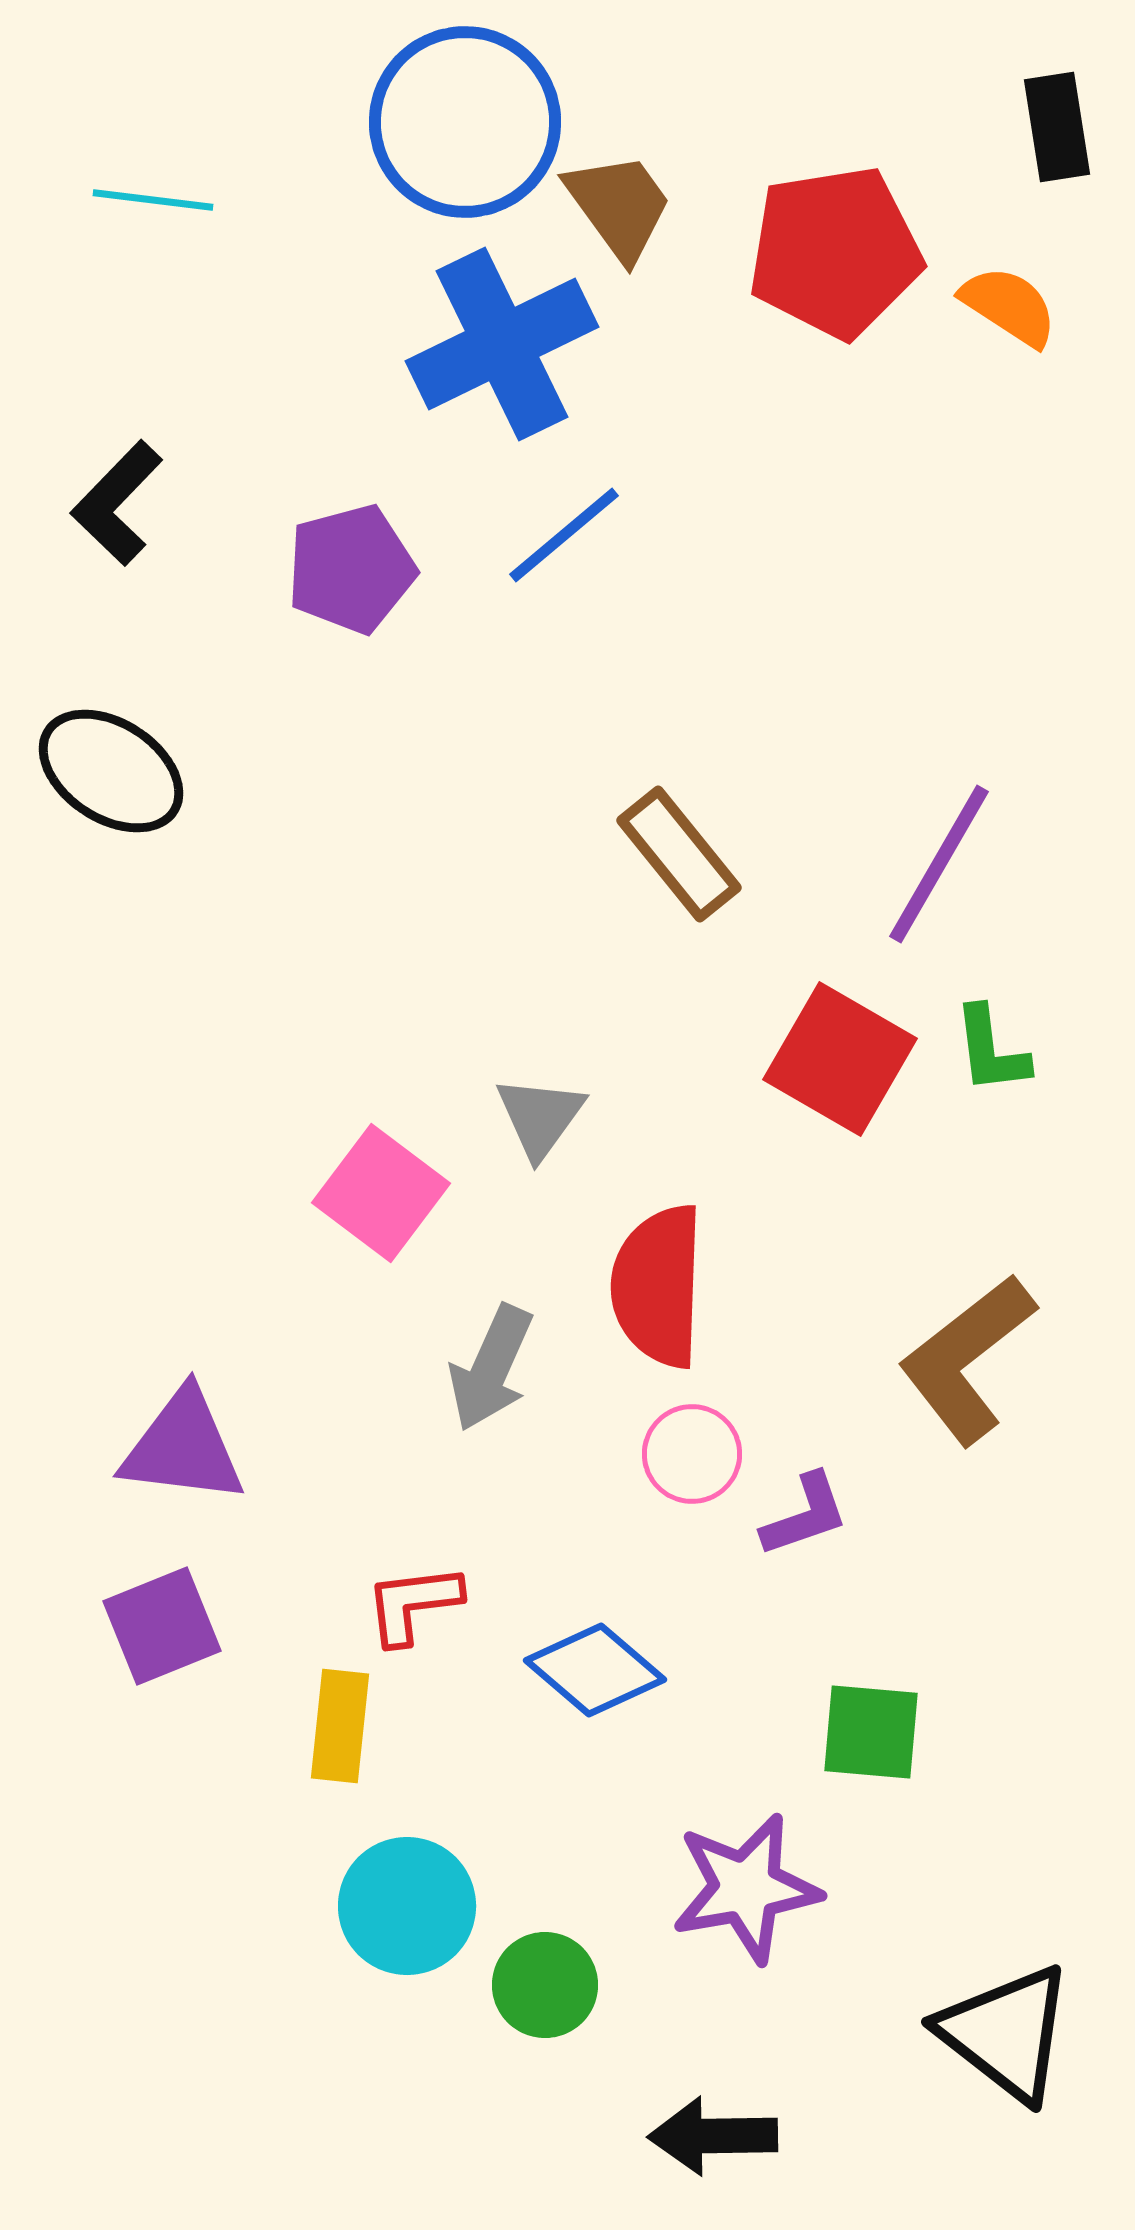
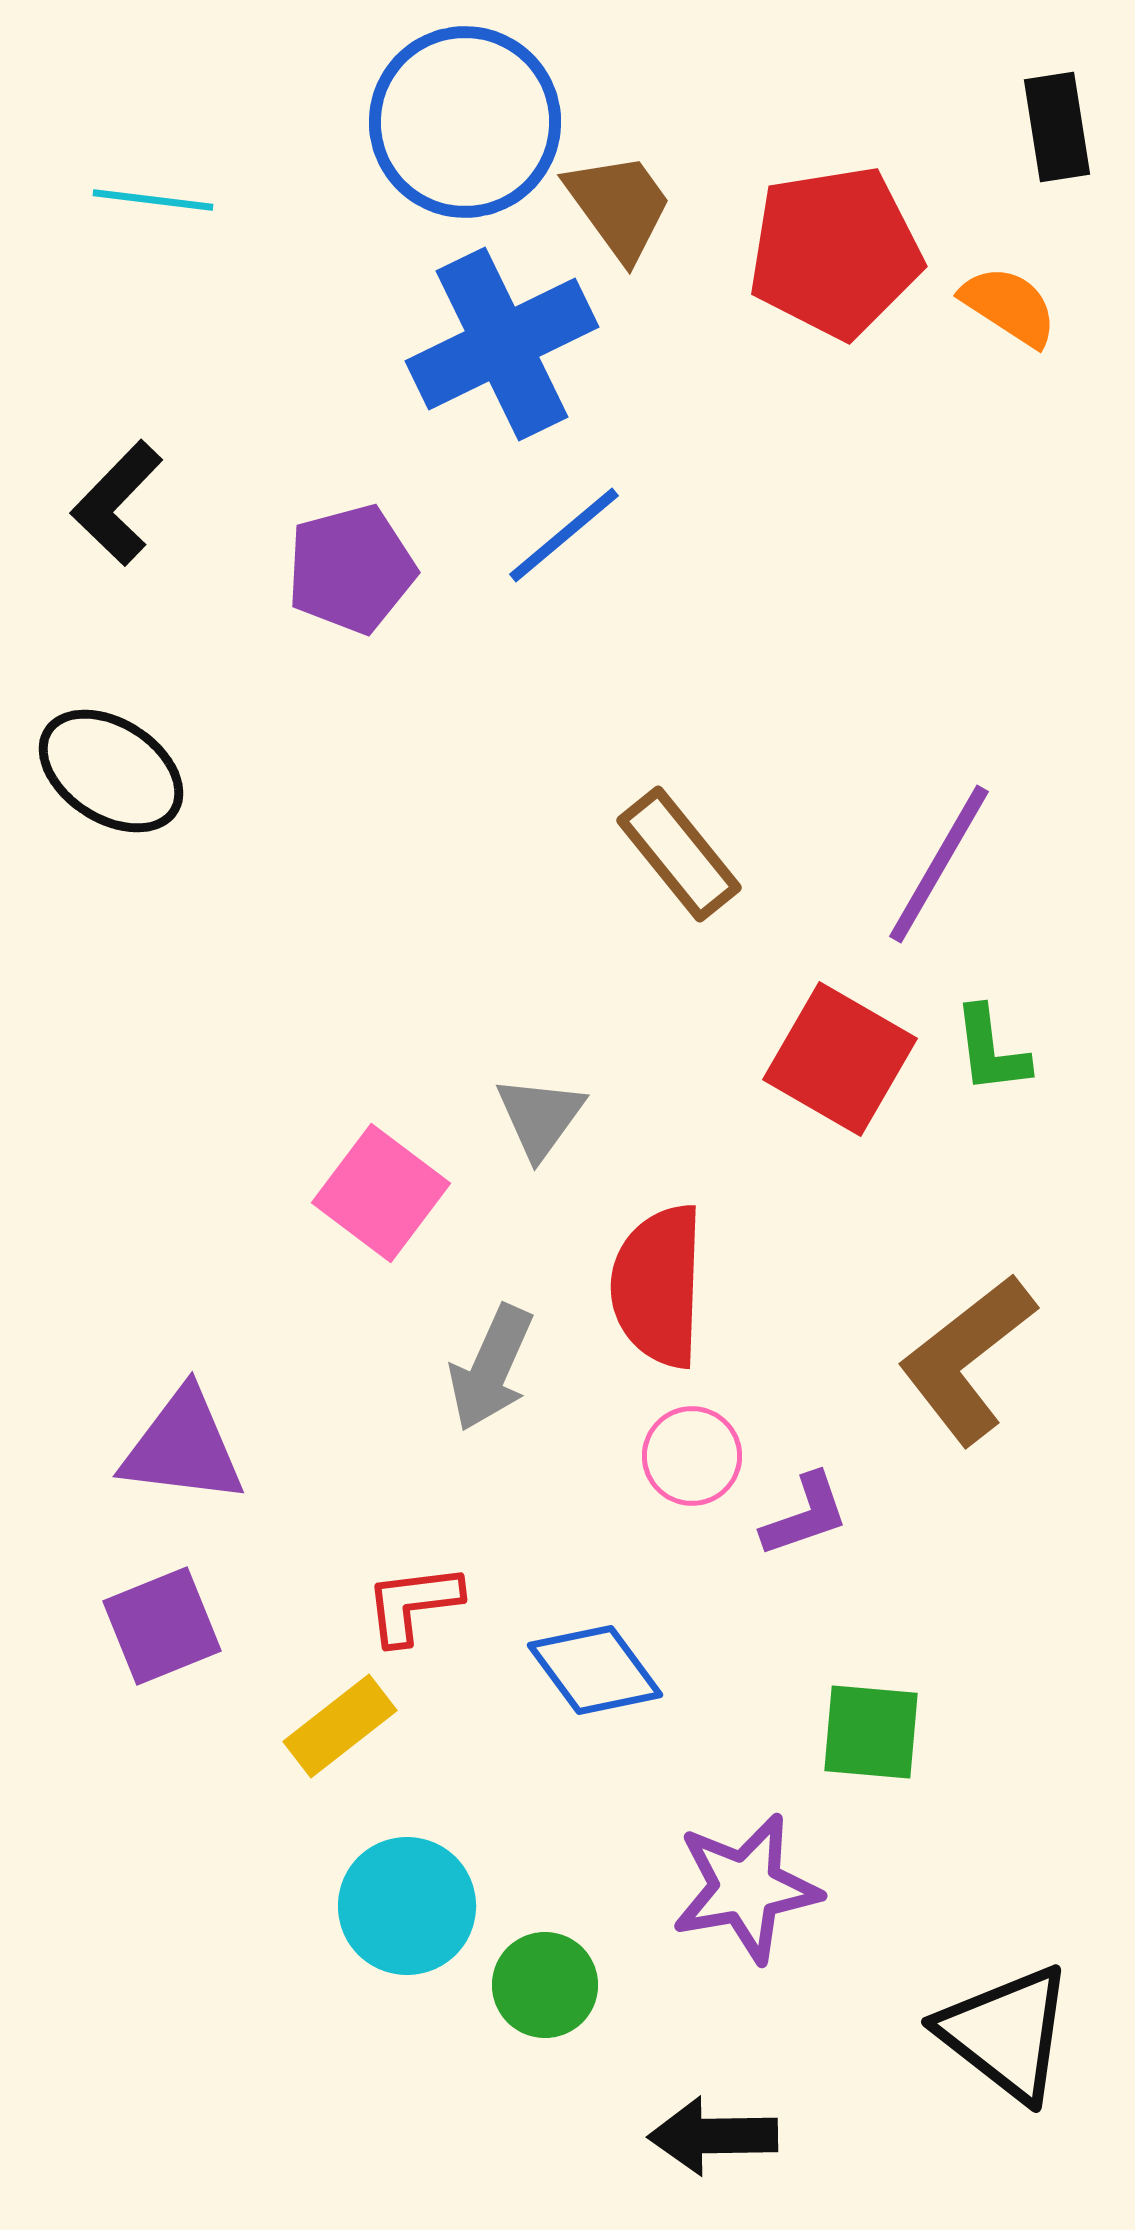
pink circle: moved 2 px down
blue diamond: rotated 13 degrees clockwise
yellow rectangle: rotated 46 degrees clockwise
